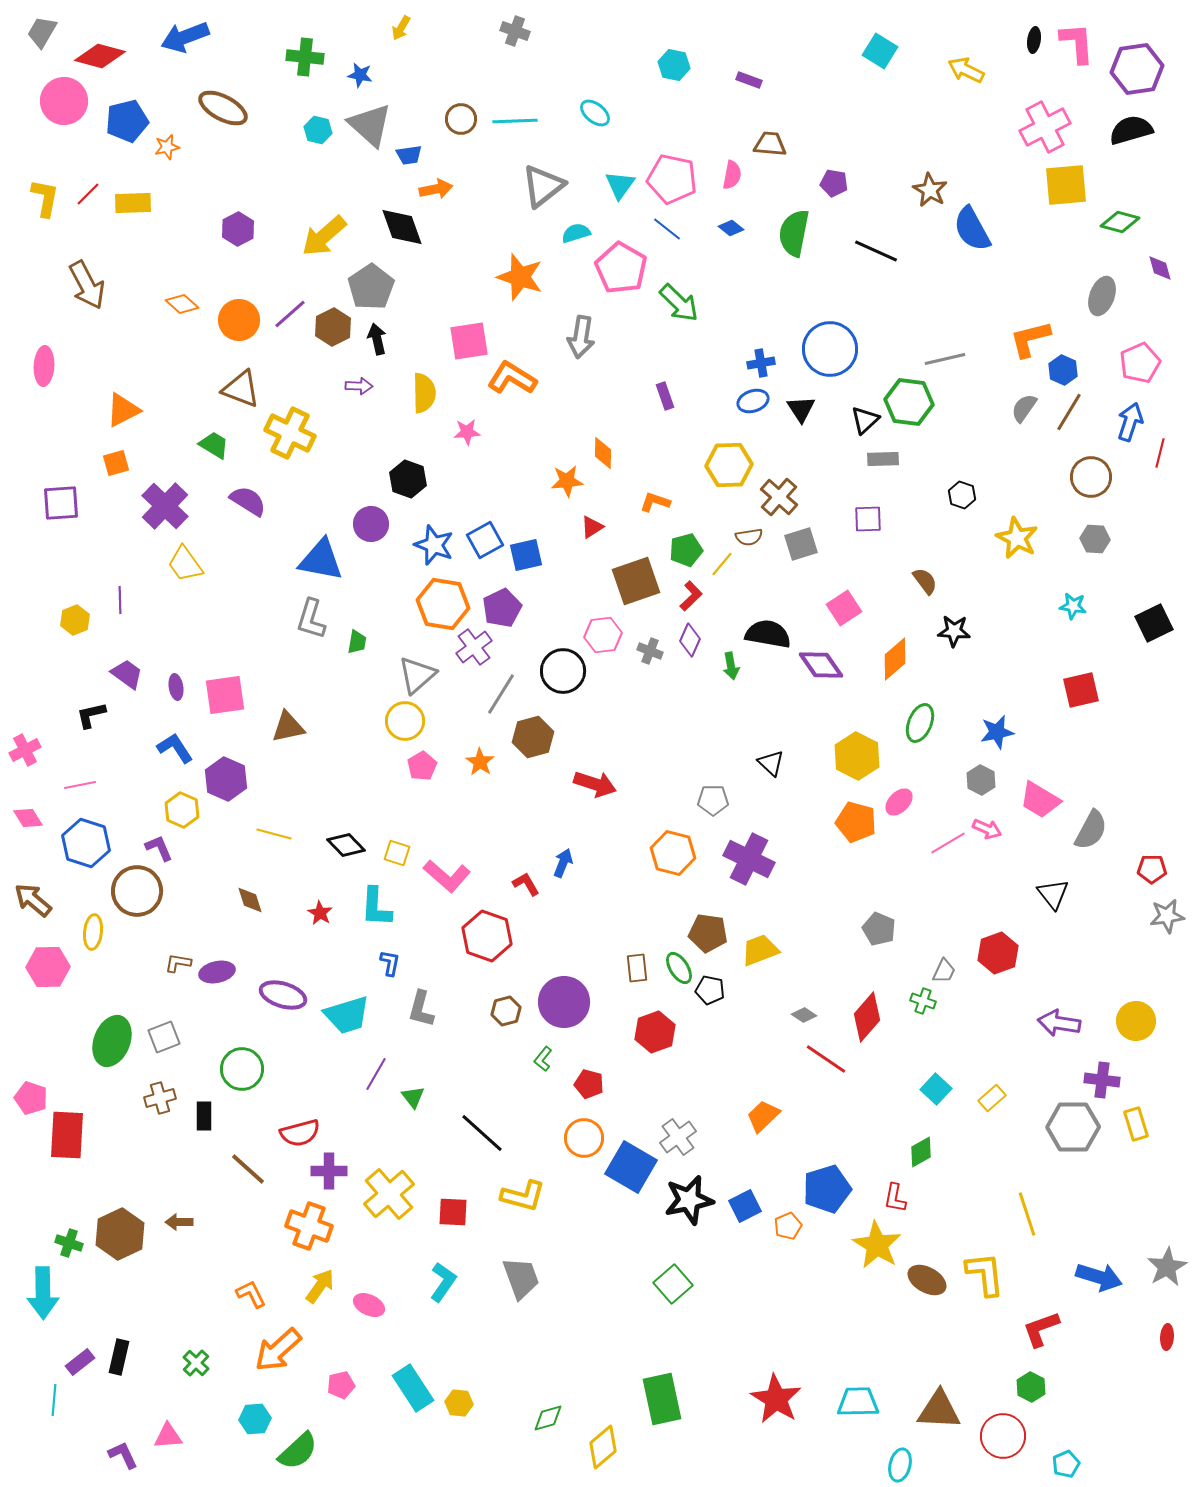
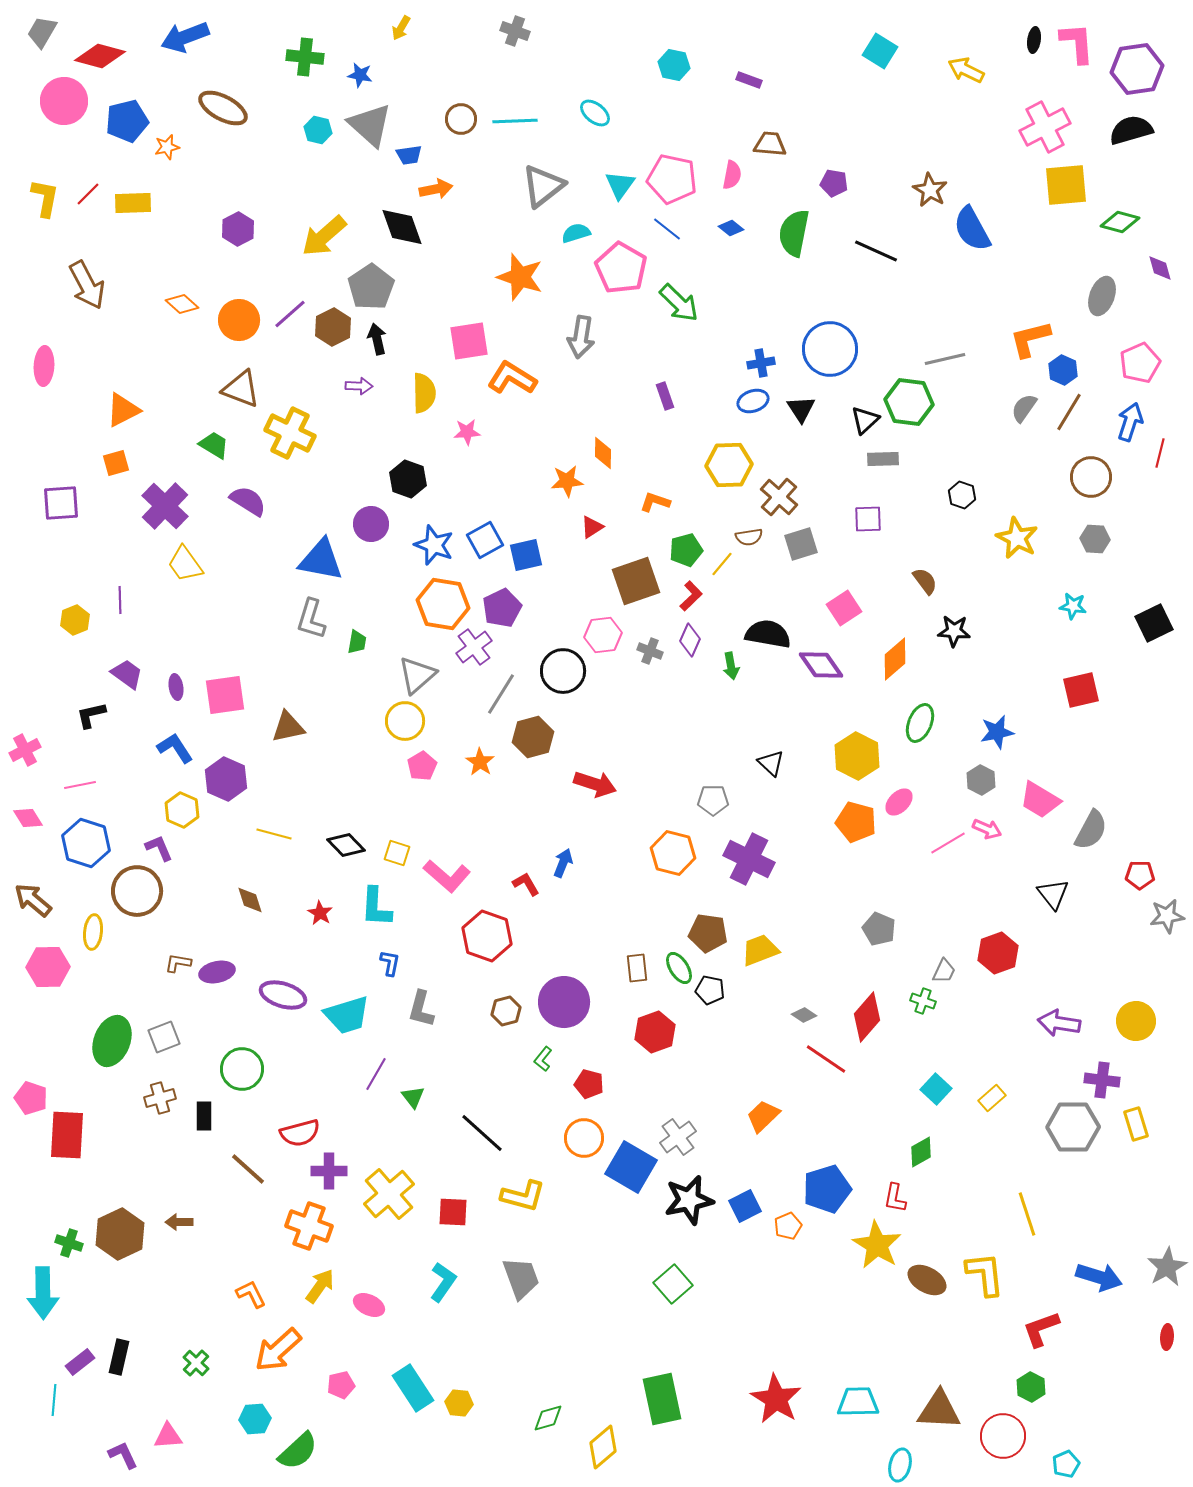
red pentagon at (1152, 869): moved 12 px left, 6 px down
